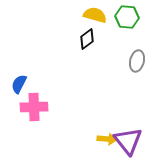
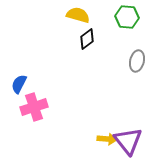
yellow semicircle: moved 17 px left
pink cross: rotated 16 degrees counterclockwise
